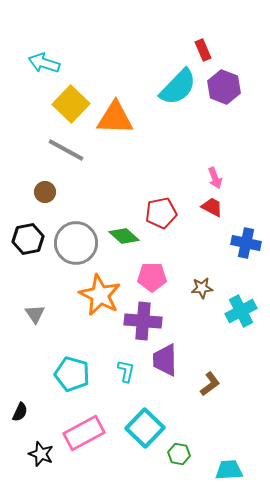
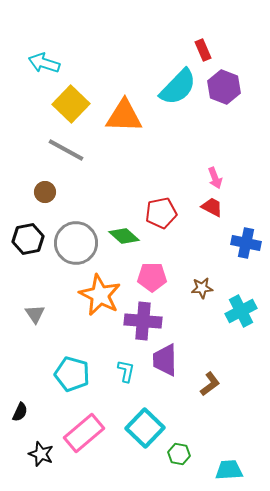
orange triangle: moved 9 px right, 2 px up
pink rectangle: rotated 12 degrees counterclockwise
